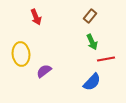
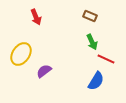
brown rectangle: rotated 72 degrees clockwise
yellow ellipse: rotated 40 degrees clockwise
red line: rotated 36 degrees clockwise
blue semicircle: moved 4 px right, 1 px up; rotated 12 degrees counterclockwise
